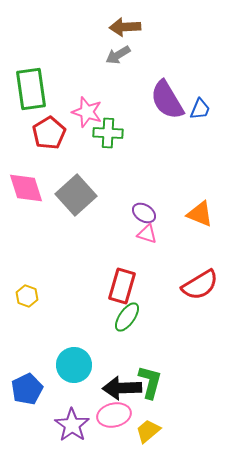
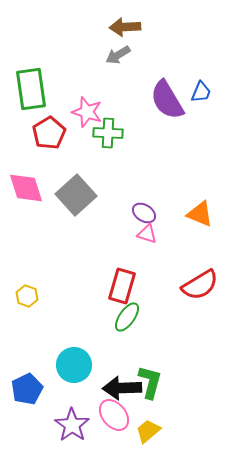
blue trapezoid: moved 1 px right, 17 px up
pink ellipse: rotated 64 degrees clockwise
